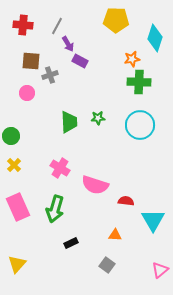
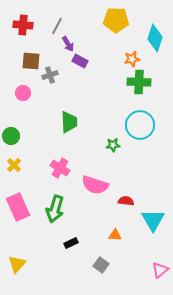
pink circle: moved 4 px left
green star: moved 15 px right, 27 px down
gray square: moved 6 px left
